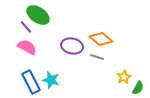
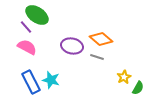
green ellipse: moved 1 px left
